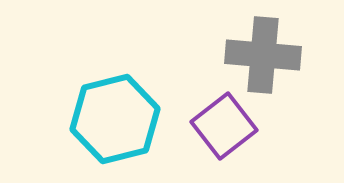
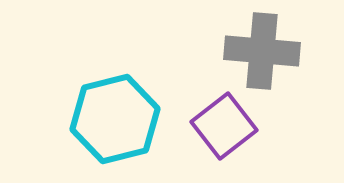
gray cross: moved 1 px left, 4 px up
